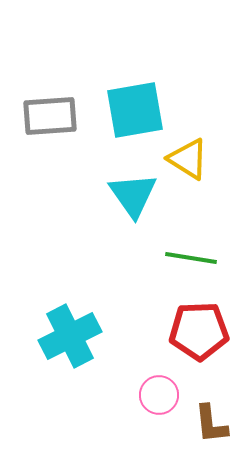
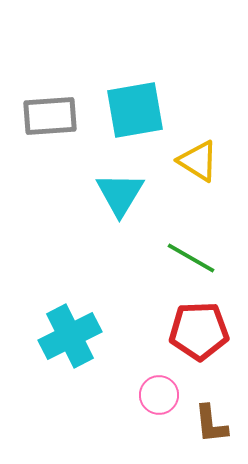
yellow triangle: moved 10 px right, 2 px down
cyan triangle: moved 13 px left, 1 px up; rotated 6 degrees clockwise
green line: rotated 21 degrees clockwise
